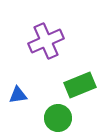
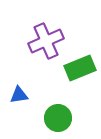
green rectangle: moved 17 px up
blue triangle: moved 1 px right
